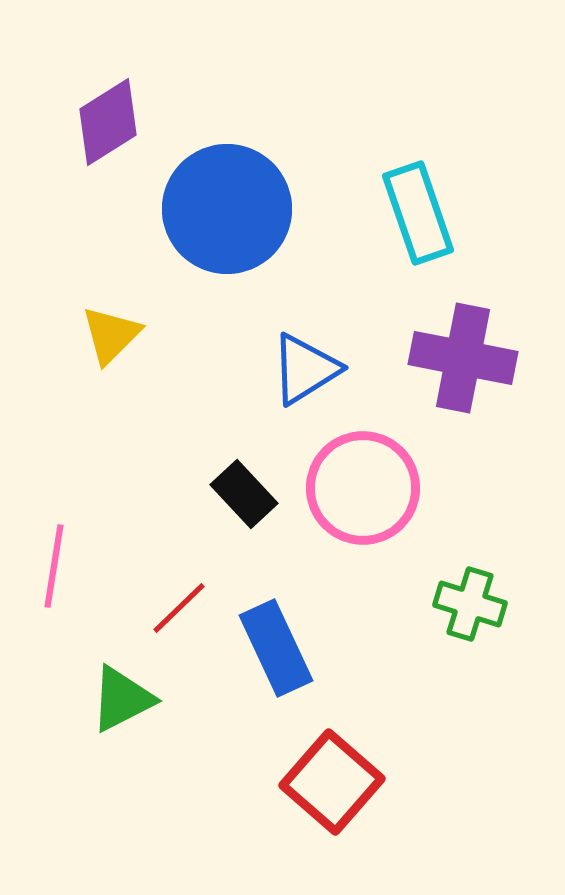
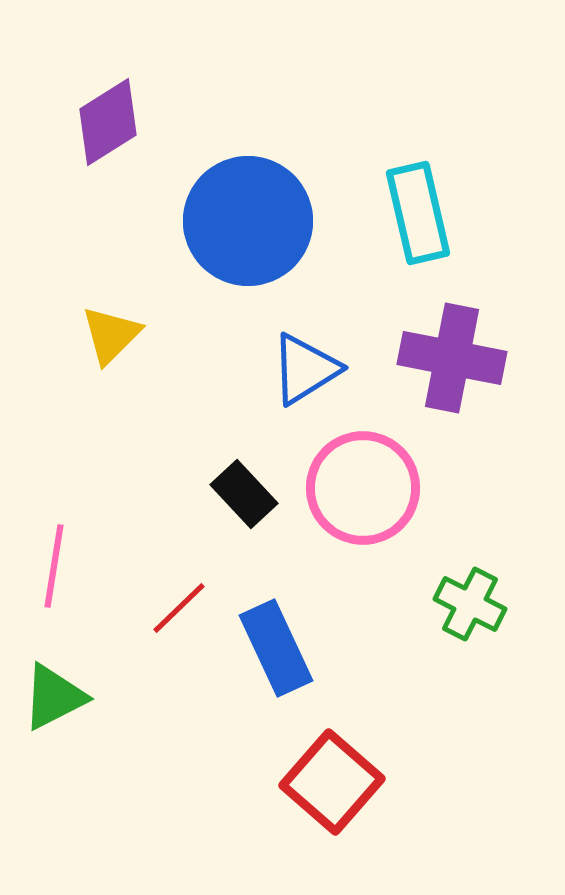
blue circle: moved 21 px right, 12 px down
cyan rectangle: rotated 6 degrees clockwise
purple cross: moved 11 px left
green cross: rotated 10 degrees clockwise
green triangle: moved 68 px left, 2 px up
